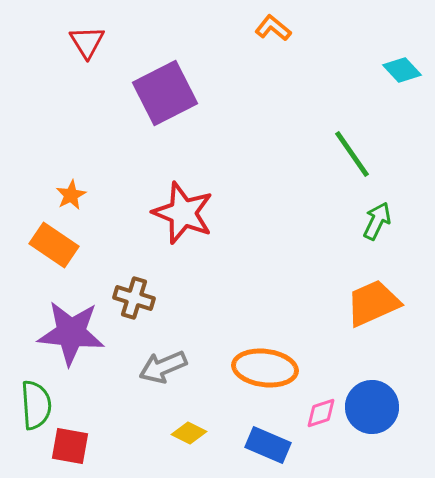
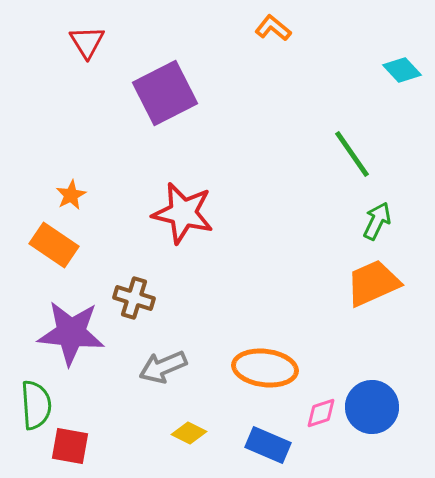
red star: rotated 8 degrees counterclockwise
orange trapezoid: moved 20 px up
